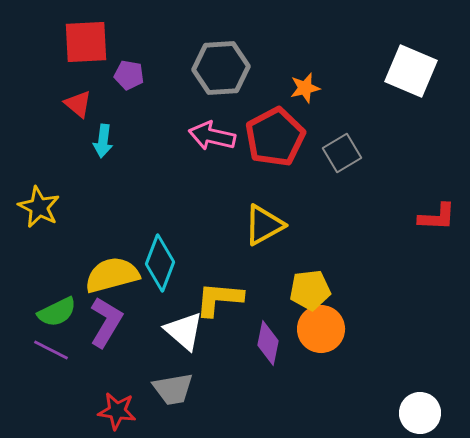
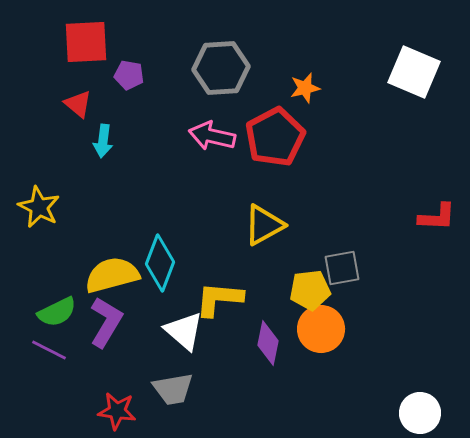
white square: moved 3 px right, 1 px down
gray square: moved 115 px down; rotated 21 degrees clockwise
purple line: moved 2 px left
